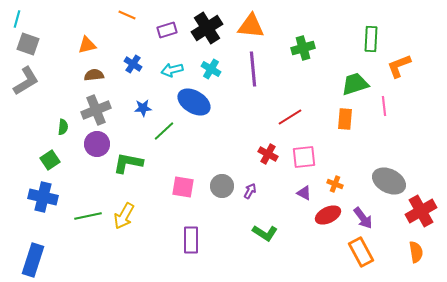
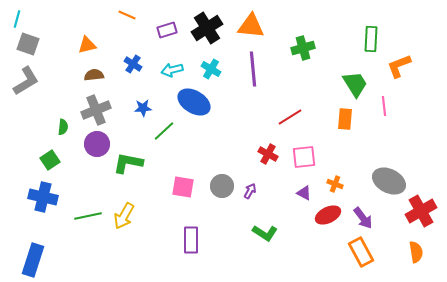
green trapezoid at (355, 84): rotated 76 degrees clockwise
